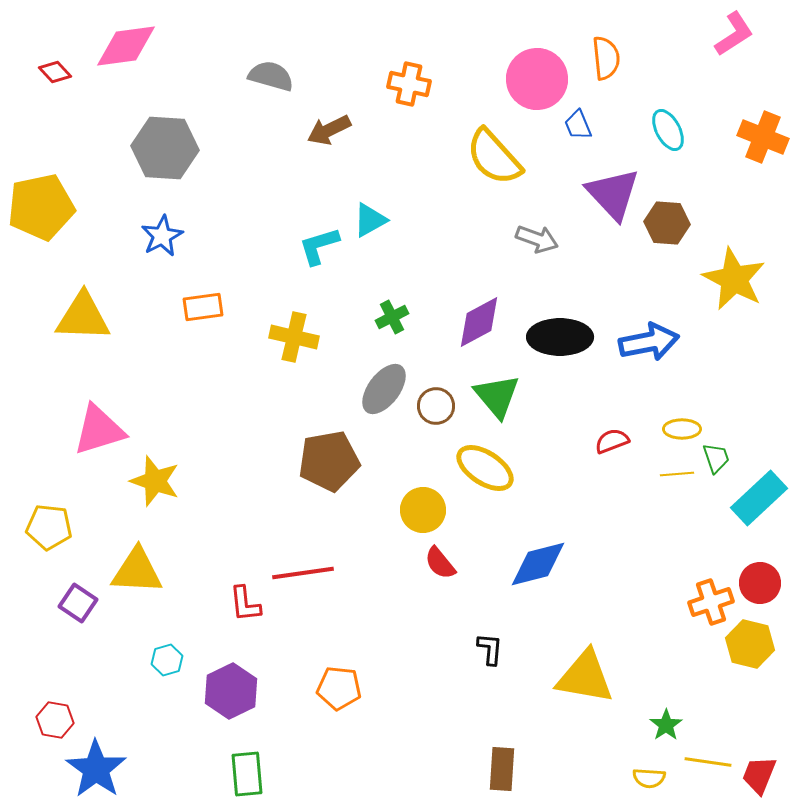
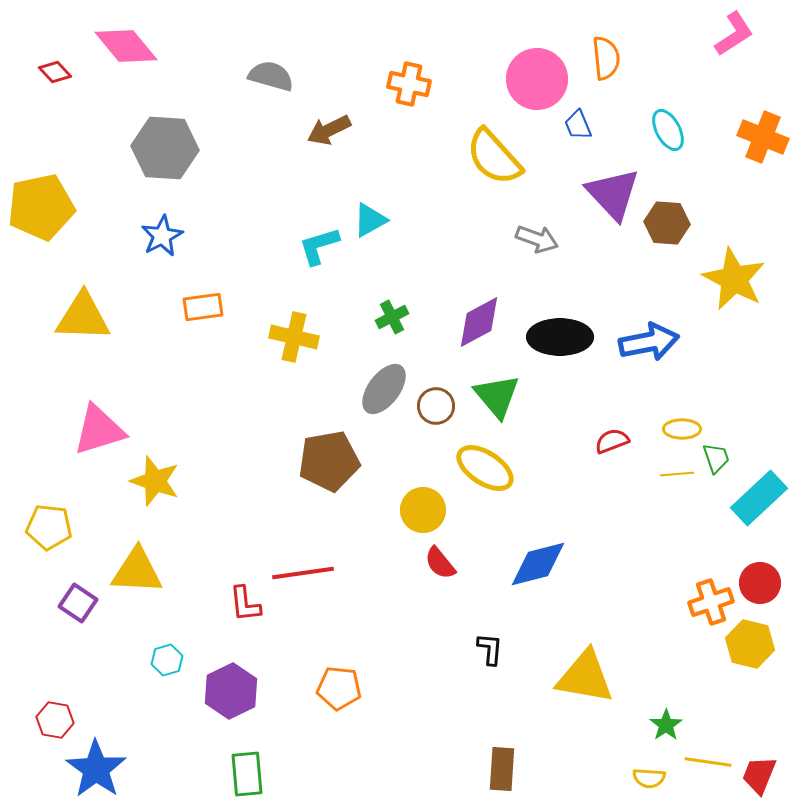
pink diamond at (126, 46): rotated 58 degrees clockwise
